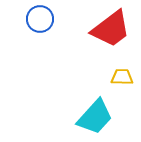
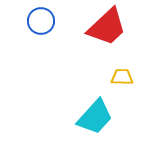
blue circle: moved 1 px right, 2 px down
red trapezoid: moved 4 px left, 2 px up; rotated 6 degrees counterclockwise
